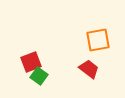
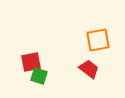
red square: rotated 10 degrees clockwise
green square: rotated 18 degrees counterclockwise
